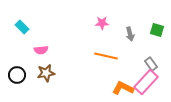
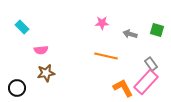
gray arrow: rotated 120 degrees clockwise
black circle: moved 13 px down
orange L-shape: rotated 35 degrees clockwise
